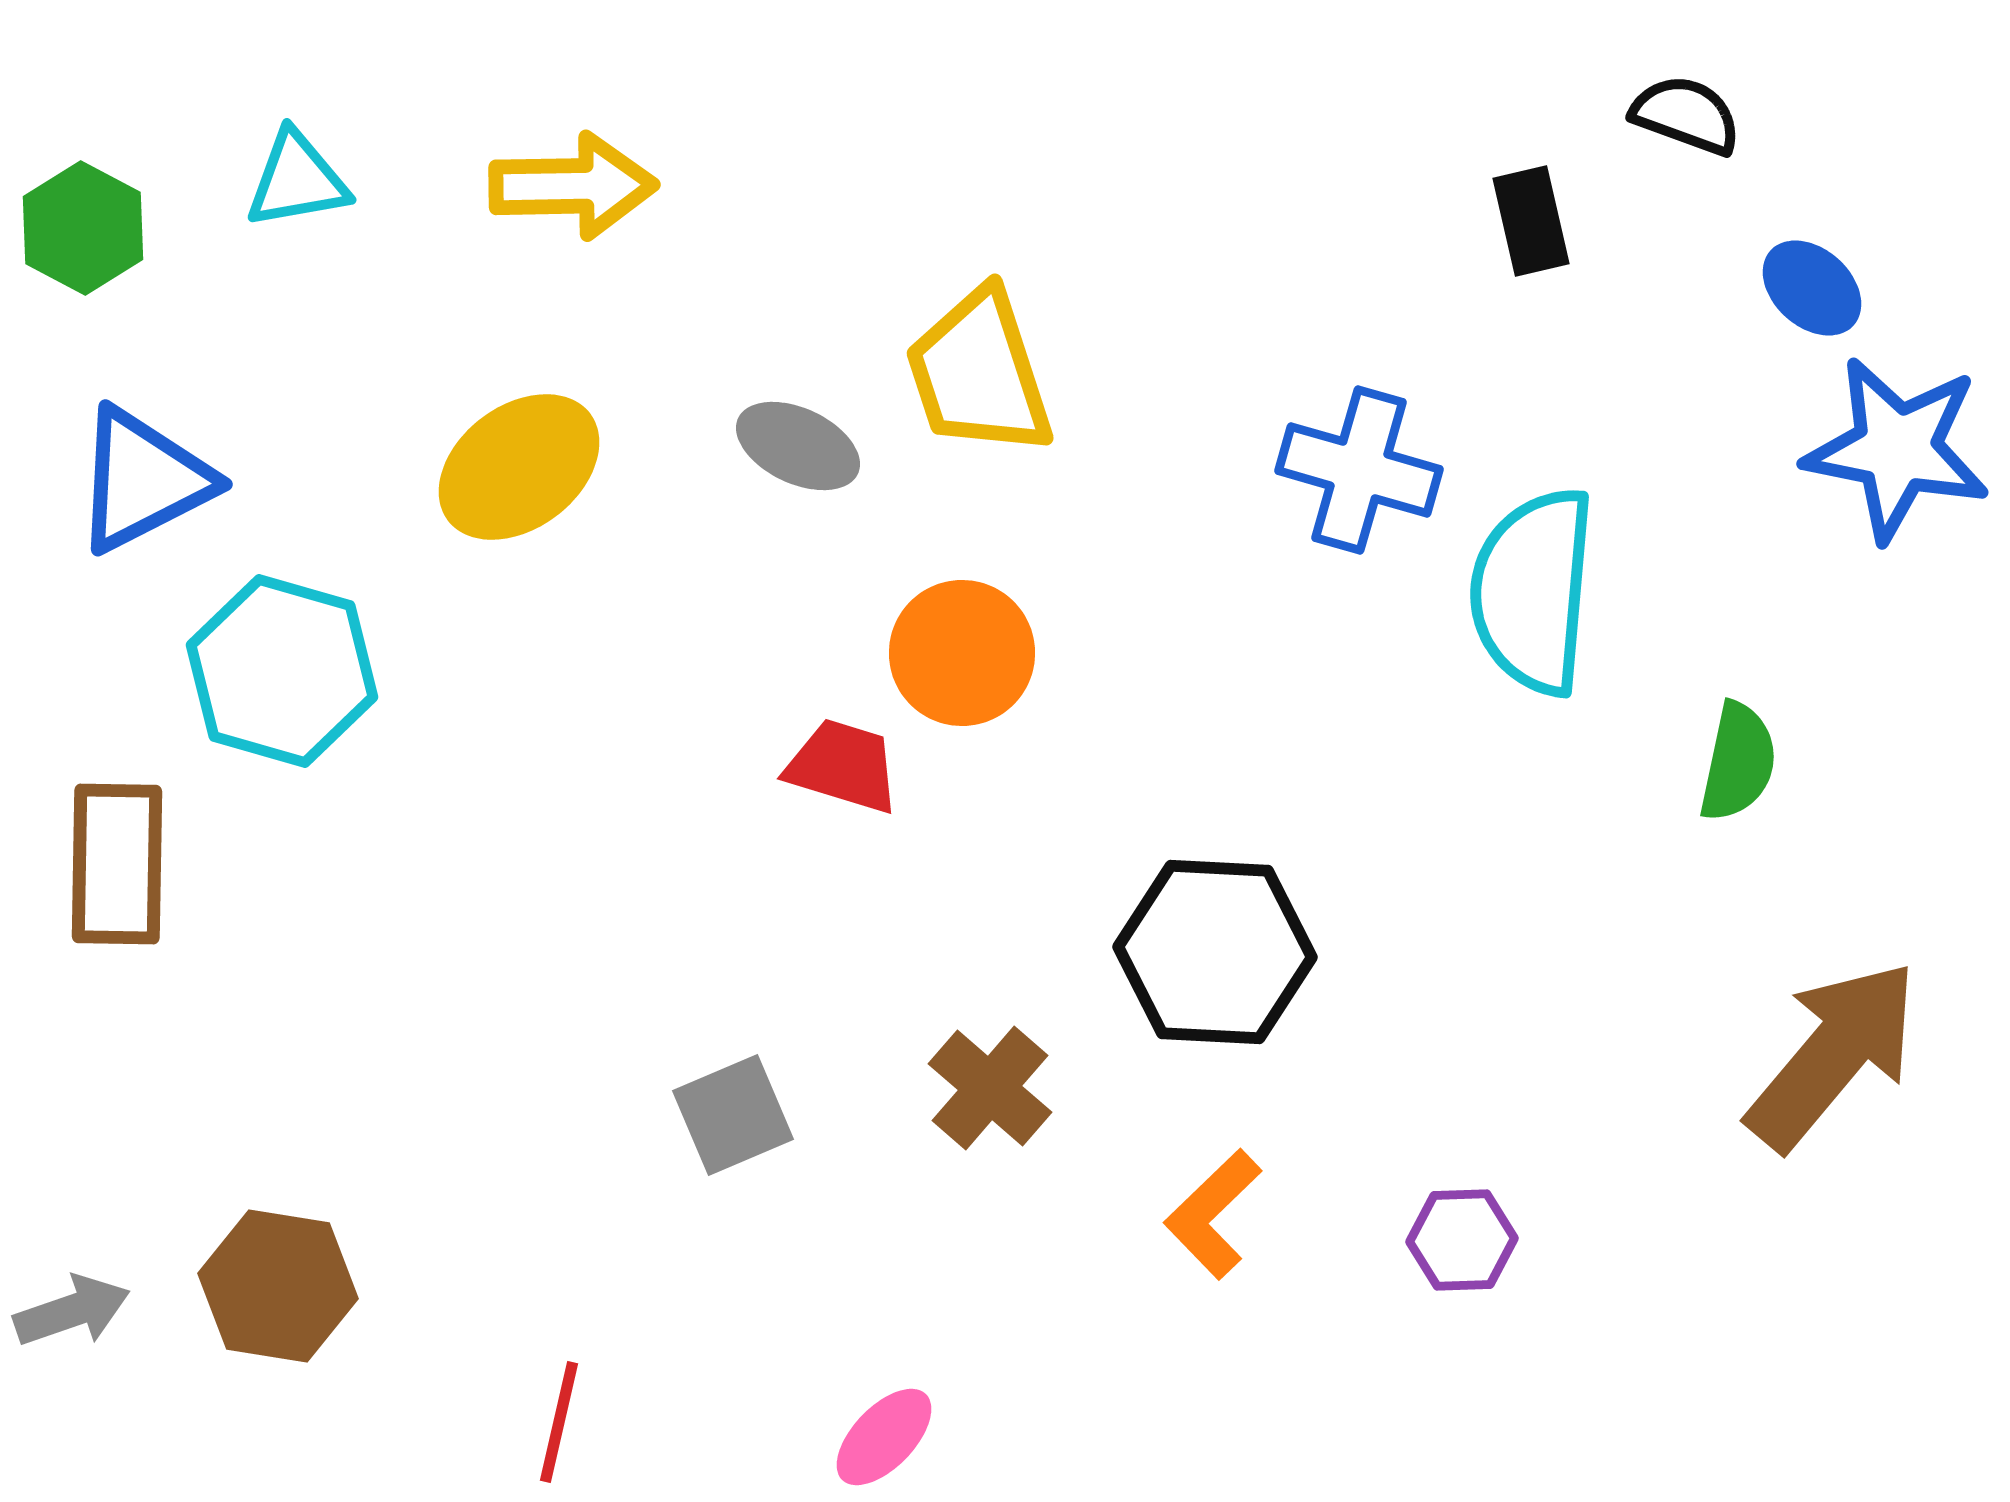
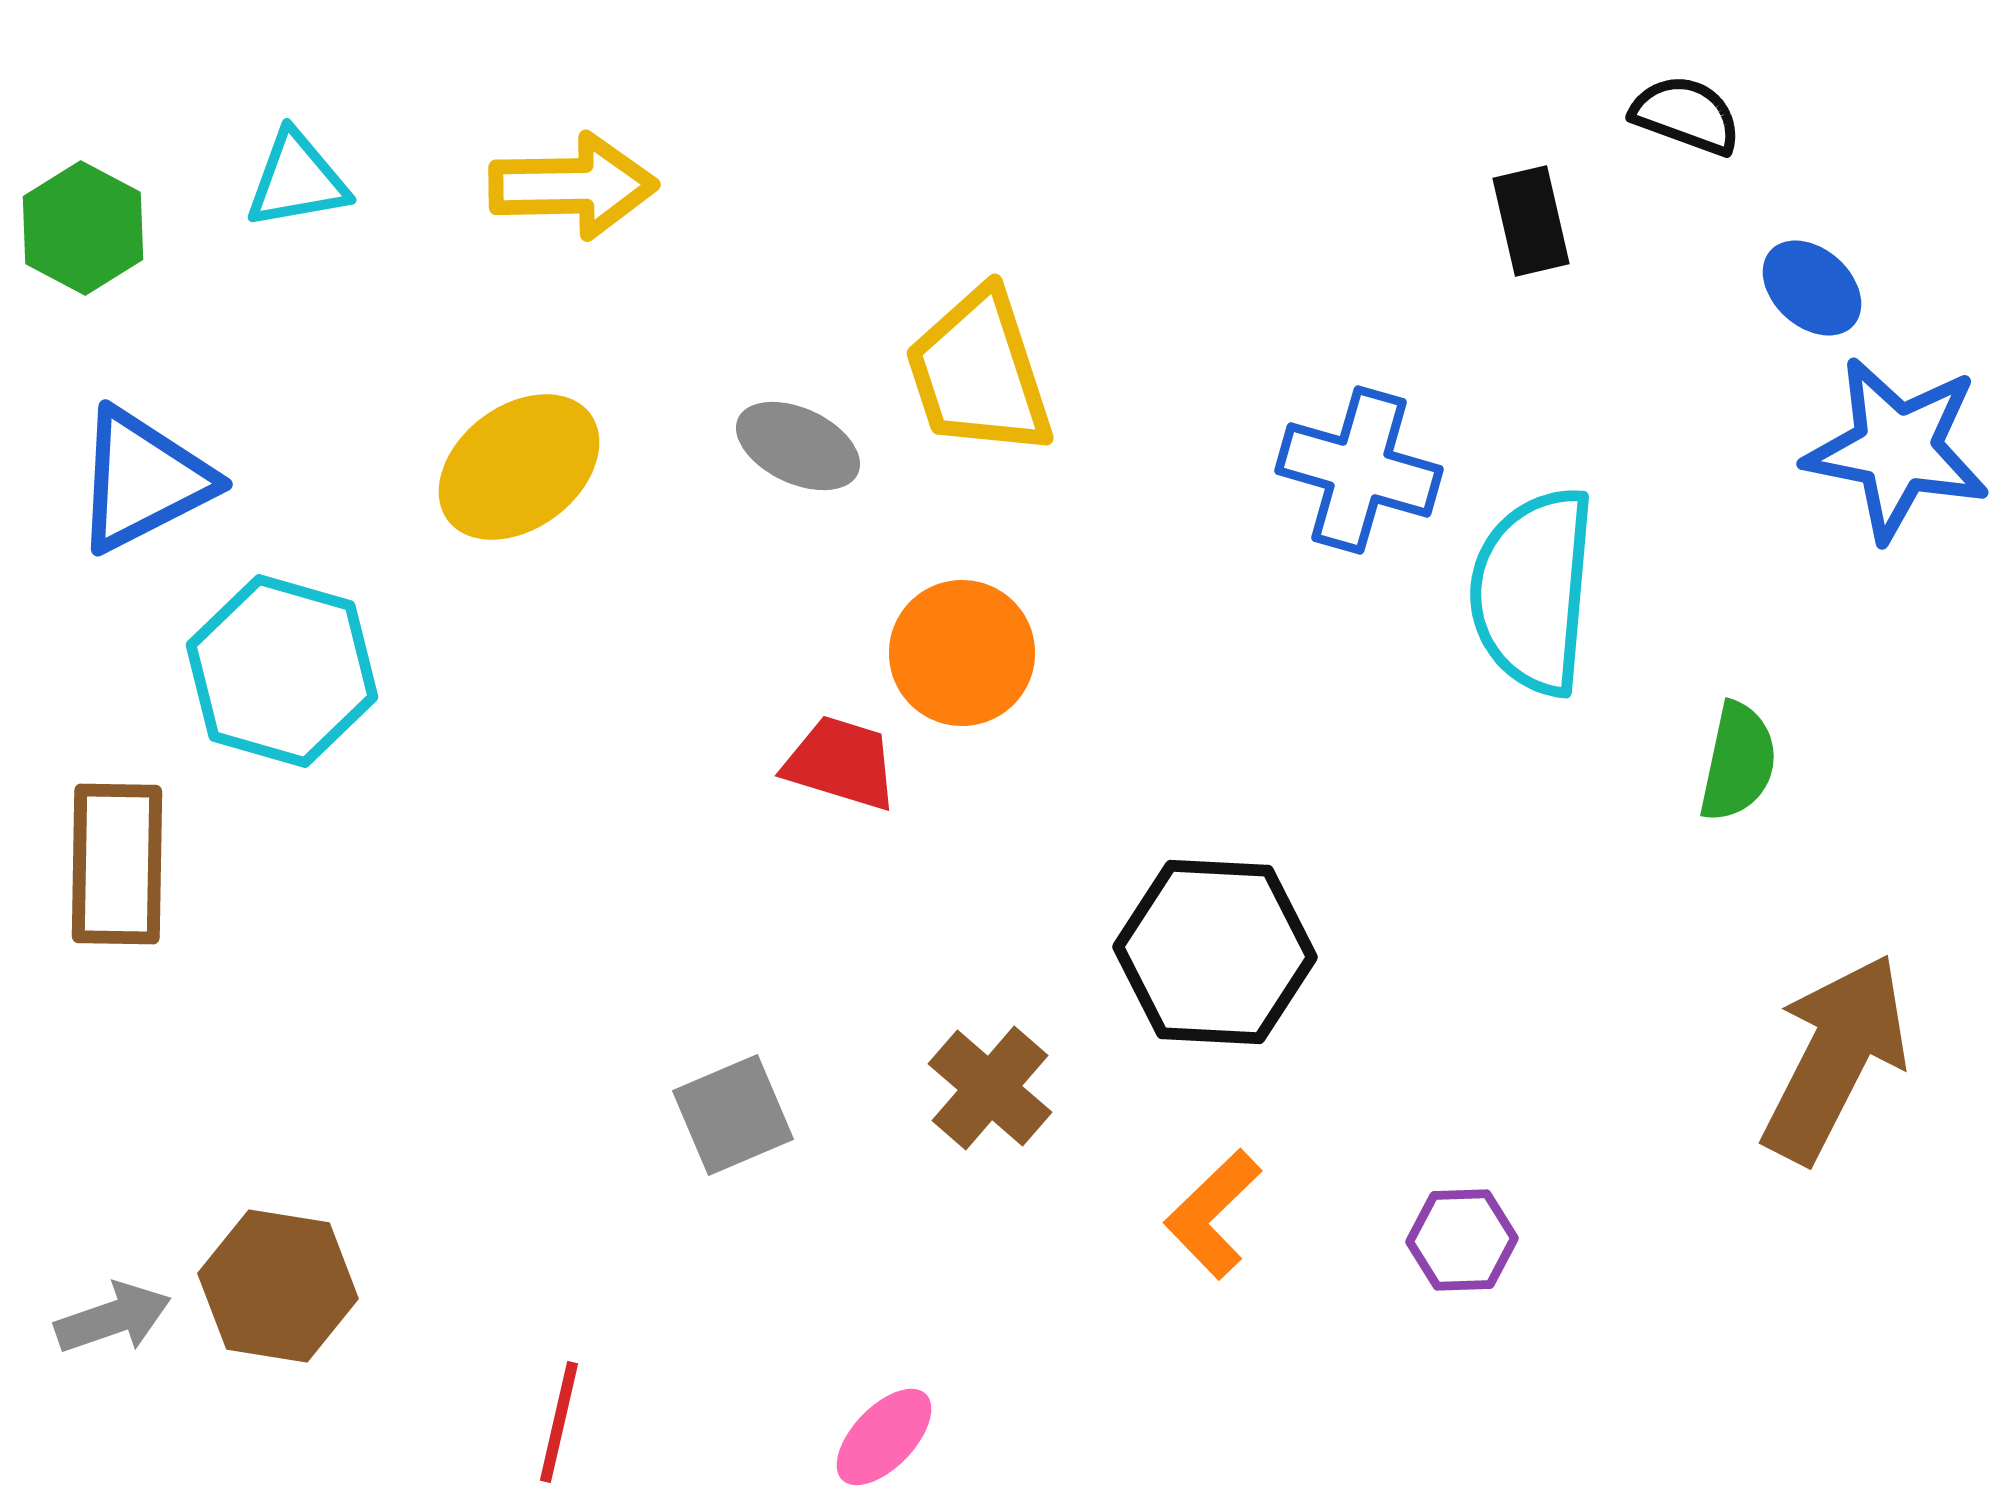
red trapezoid: moved 2 px left, 3 px up
brown arrow: moved 2 px right, 3 px down; rotated 13 degrees counterclockwise
gray arrow: moved 41 px right, 7 px down
